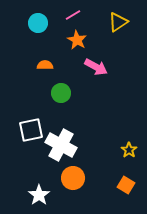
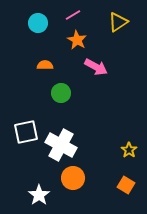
white square: moved 5 px left, 2 px down
